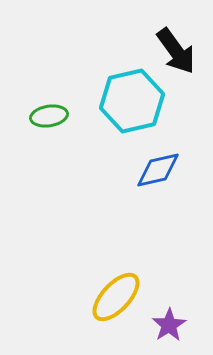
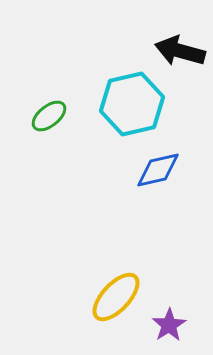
black arrow: moved 4 px right; rotated 141 degrees clockwise
cyan hexagon: moved 3 px down
green ellipse: rotated 30 degrees counterclockwise
